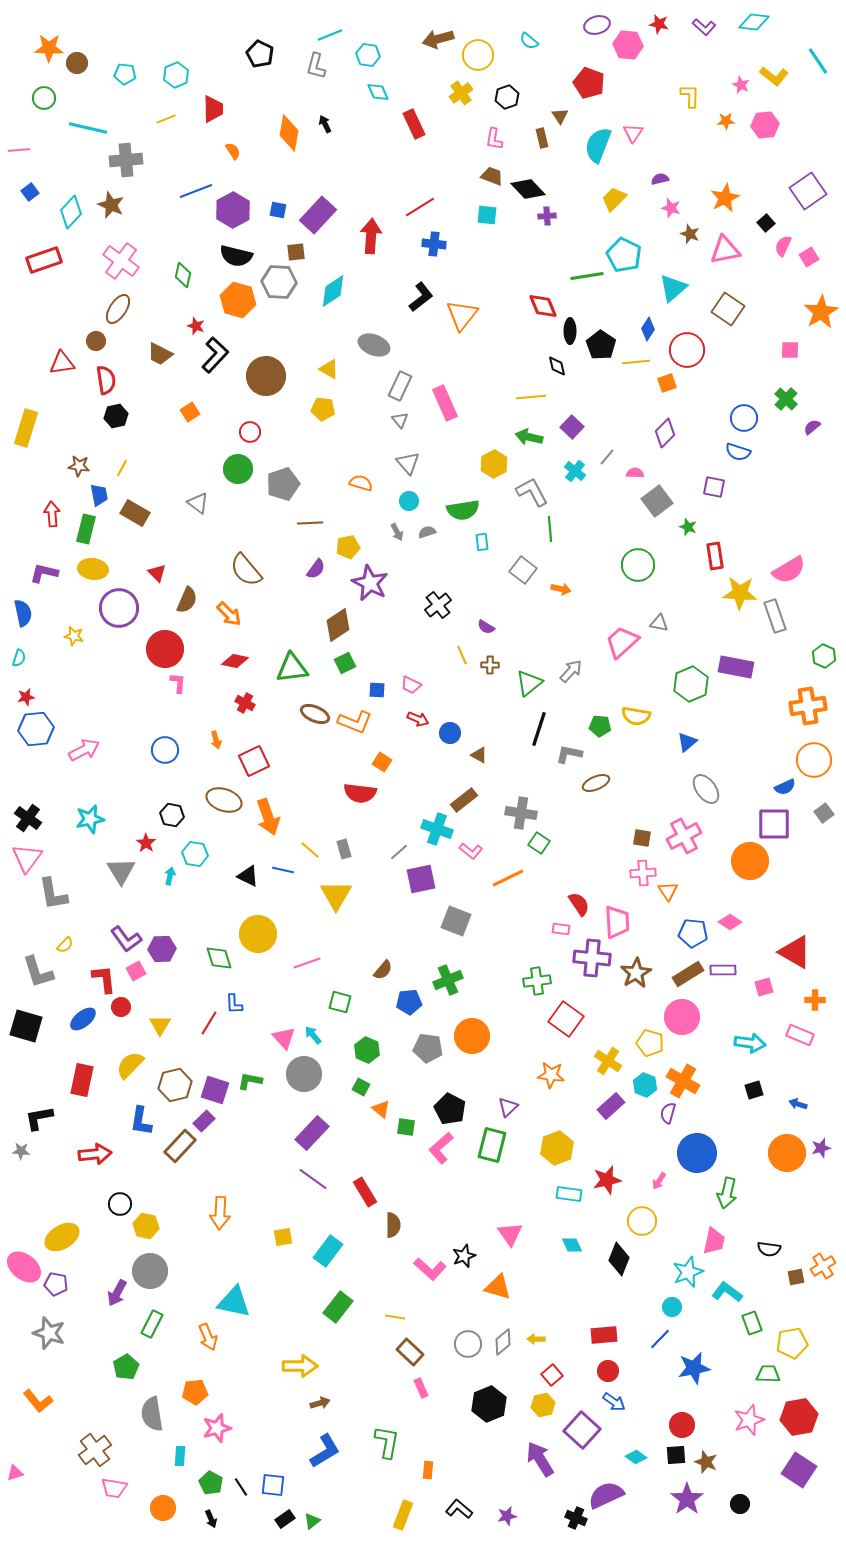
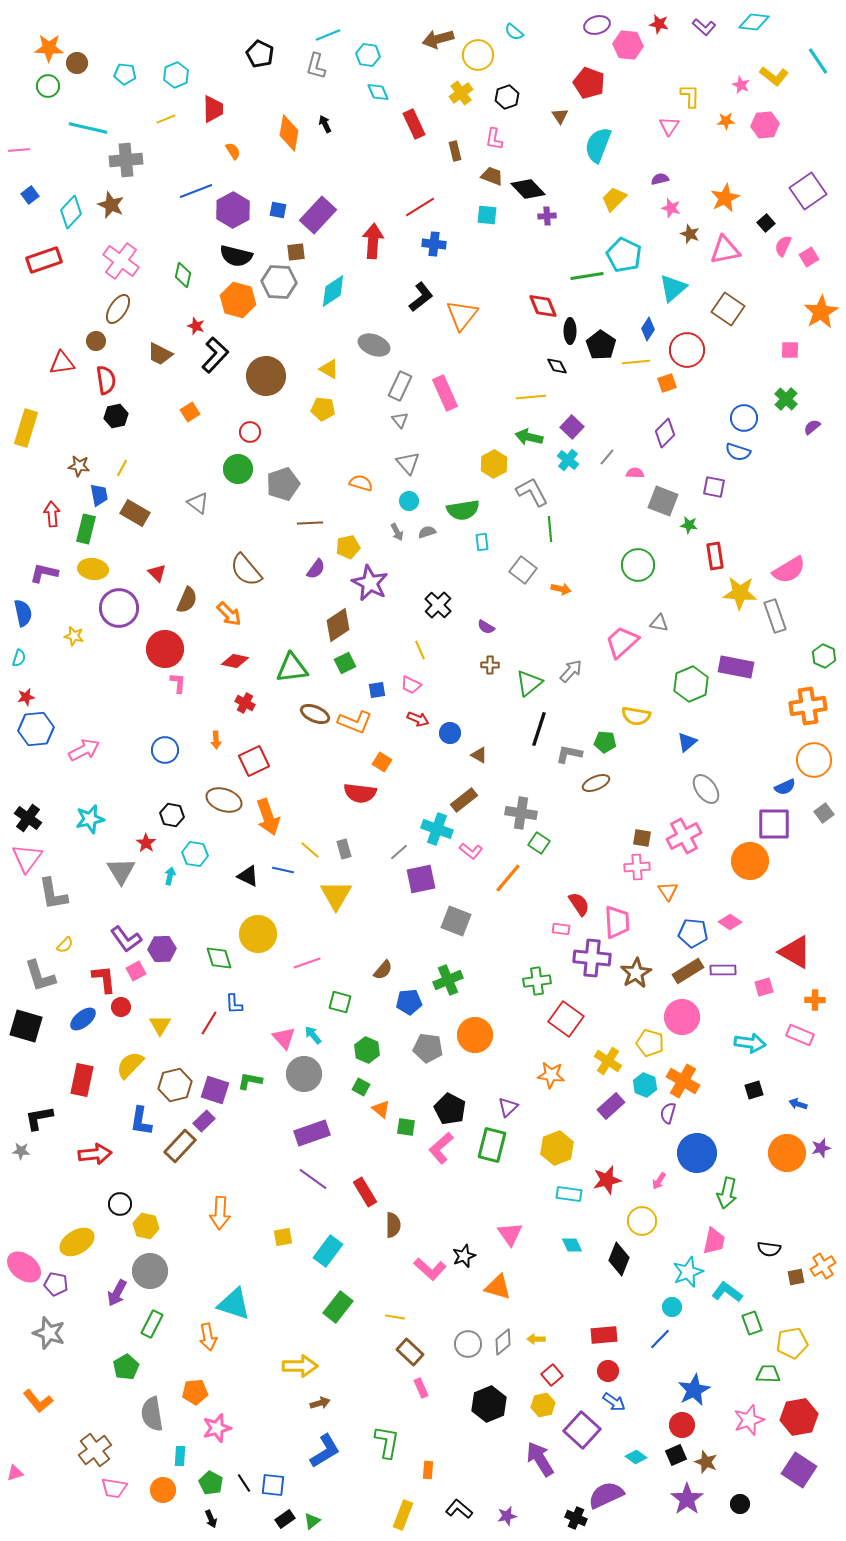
cyan line at (330, 35): moved 2 px left
cyan semicircle at (529, 41): moved 15 px left, 9 px up
green circle at (44, 98): moved 4 px right, 12 px up
pink triangle at (633, 133): moved 36 px right, 7 px up
brown rectangle at (542, 138): moved 87 px left, 13 px down
blue square at (30, 192): moved 3 px down
red arrow at (371, 236): moved 2 px right, 5 px down
black diamond at (557, 366): rotated 15 degrees counterclockwise
pink rectangle at (445, 403): moved 10 px up
cyan cross at (575, 471): moved 7 px left, 11 px up
gray square at (657, 501): moved 6 px right; rotated 32 degrees counterclockwise
green star at (688, 527): moved 1 px right, 2 px up; rotated 12 degrees counterclockwise
black cross at (438, 605): rotated 8 degrees counterclockwise
yellow line at (462, 655): moved 42 px left, 5 px up
blue square at (377, 690): rotated 12 degrees counterclockwise
green pentagon at (600, 726): moved 5 px right, 16 px down
orange arrow at (216, 740): rotated 12 degrees clockwise
pink cross at (643, 873): moved 6 px left, 6 px up
orange line at (508, 878): rotated 24 degrees counterclockwise
gray L-shape at (38, 972): moved 2 px right, 4 px down
brown rectangle at (688, 974): moved 3 px up
orange circle at (472, 1036): moved 3 px right, 1 px up
purple rectangle at (312, 1133): rotated 28 degrees clockwise
yellow ellipse at (62, 1237): moved 15 px right, 5 px down
cyan triangle at (234, 1302): moved 2 px down; rotated 6 degrees clockwise
orange arrow at (208, 1337): rotated 12 degrees clockwise
blue star at (694, 1368): moved 22 px down; rotated 16 degrees counterclockwise
black square at (676, 1455): rotated 20 degrees counterclockwise
black line at (241, 1487): moved 3 px right, 4 px up
orange circle at (163, 1508): moved 18 px up
